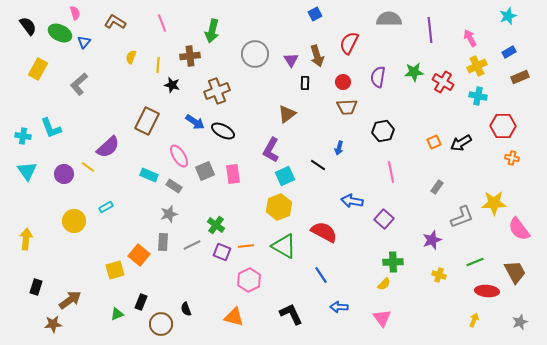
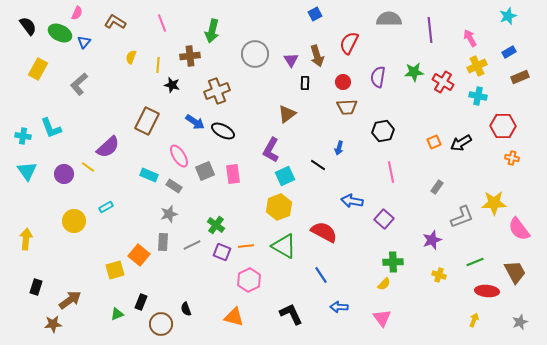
pink semicircle at (75, 13): moved 2 px right; rotated 40 degrees clockwise
